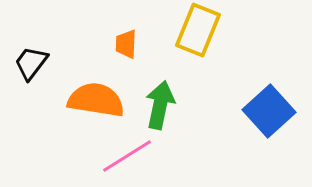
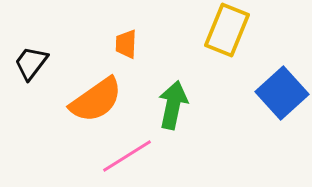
yellow rectangle: moved 29 px right
orange semicircle: rotated 136 degrees clockwise
green arrow: moved 13 px right
blue square: moved 13 px right, 18 px up
